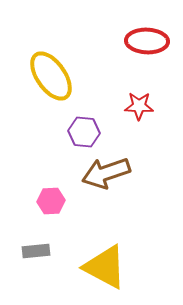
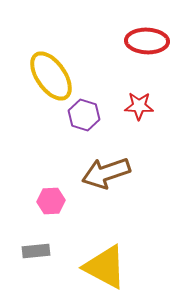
purple hexagon: moved 17 px up; rotated 12 degrees clockwise
